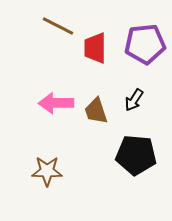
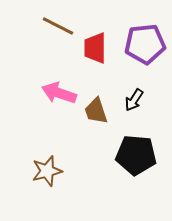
pink arrow: moved 3 px right, 10 px up; rotated 20 degrees clockwise
brown star: rotated 16 degrees counterclockwise
